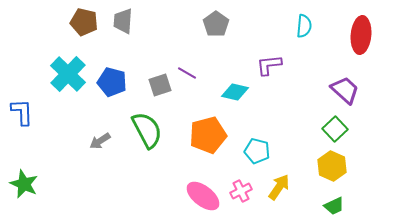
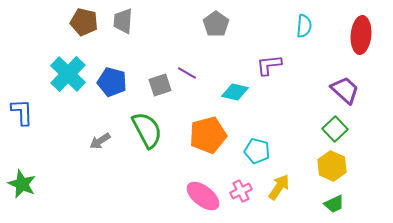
green star: moved 2 px left
green trapezoid: moved 2 px up
